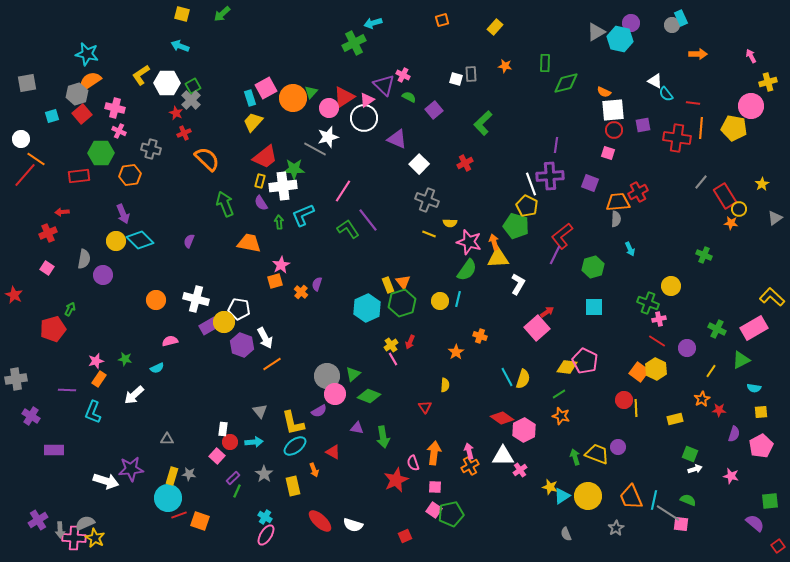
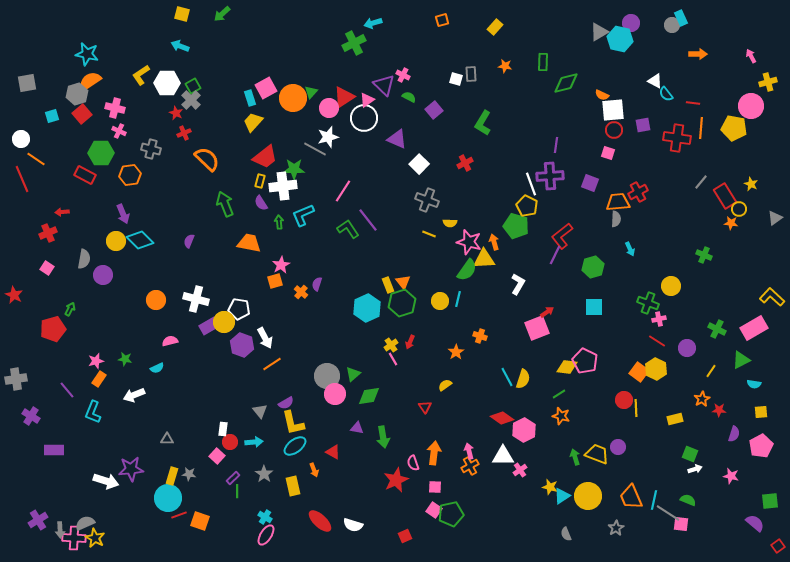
gray triangle at (596, 32): moved 3 px right
green rectangle at (545, 63): moved 2 px left, 1 px up
orange semicircle at (604, 92): moved 2 px left, 3 px down
green L-shape at (483, 123): rotated 15 degrees counterclockwise
red line at (25, 175): moved 3 px left, 4 px down; rotated 64 degrees counterclockwise
red rectangle at (79, 176): moved 6 px right, 1 px up; rotated 35 degrees clockwise
yellow star at (762, 184): moved 11 px left; rotated 16 degrees counterclockwise
yellow triangle at (498, 258): moved 14 px left, 1 px down
pink square at (537, 328): rotated 20 degrees clockwise
yellow semicircle at (445, 385): rotated 128 degrees counterclockwise
cyan semicircle at (754, 388): moved 4 px up
purple line at (67, 390): rotated 48 degrees clockwise
white arrow at (134, 395): rotated 20 degrees clockwise
green diamond at (369, 396): rotated 30 degrees counterclockwise
purple semicircle at (319, 411): moved 33 px left, 8 px up
green line at (237, 491): rotated 24 degrees counterclockwise
